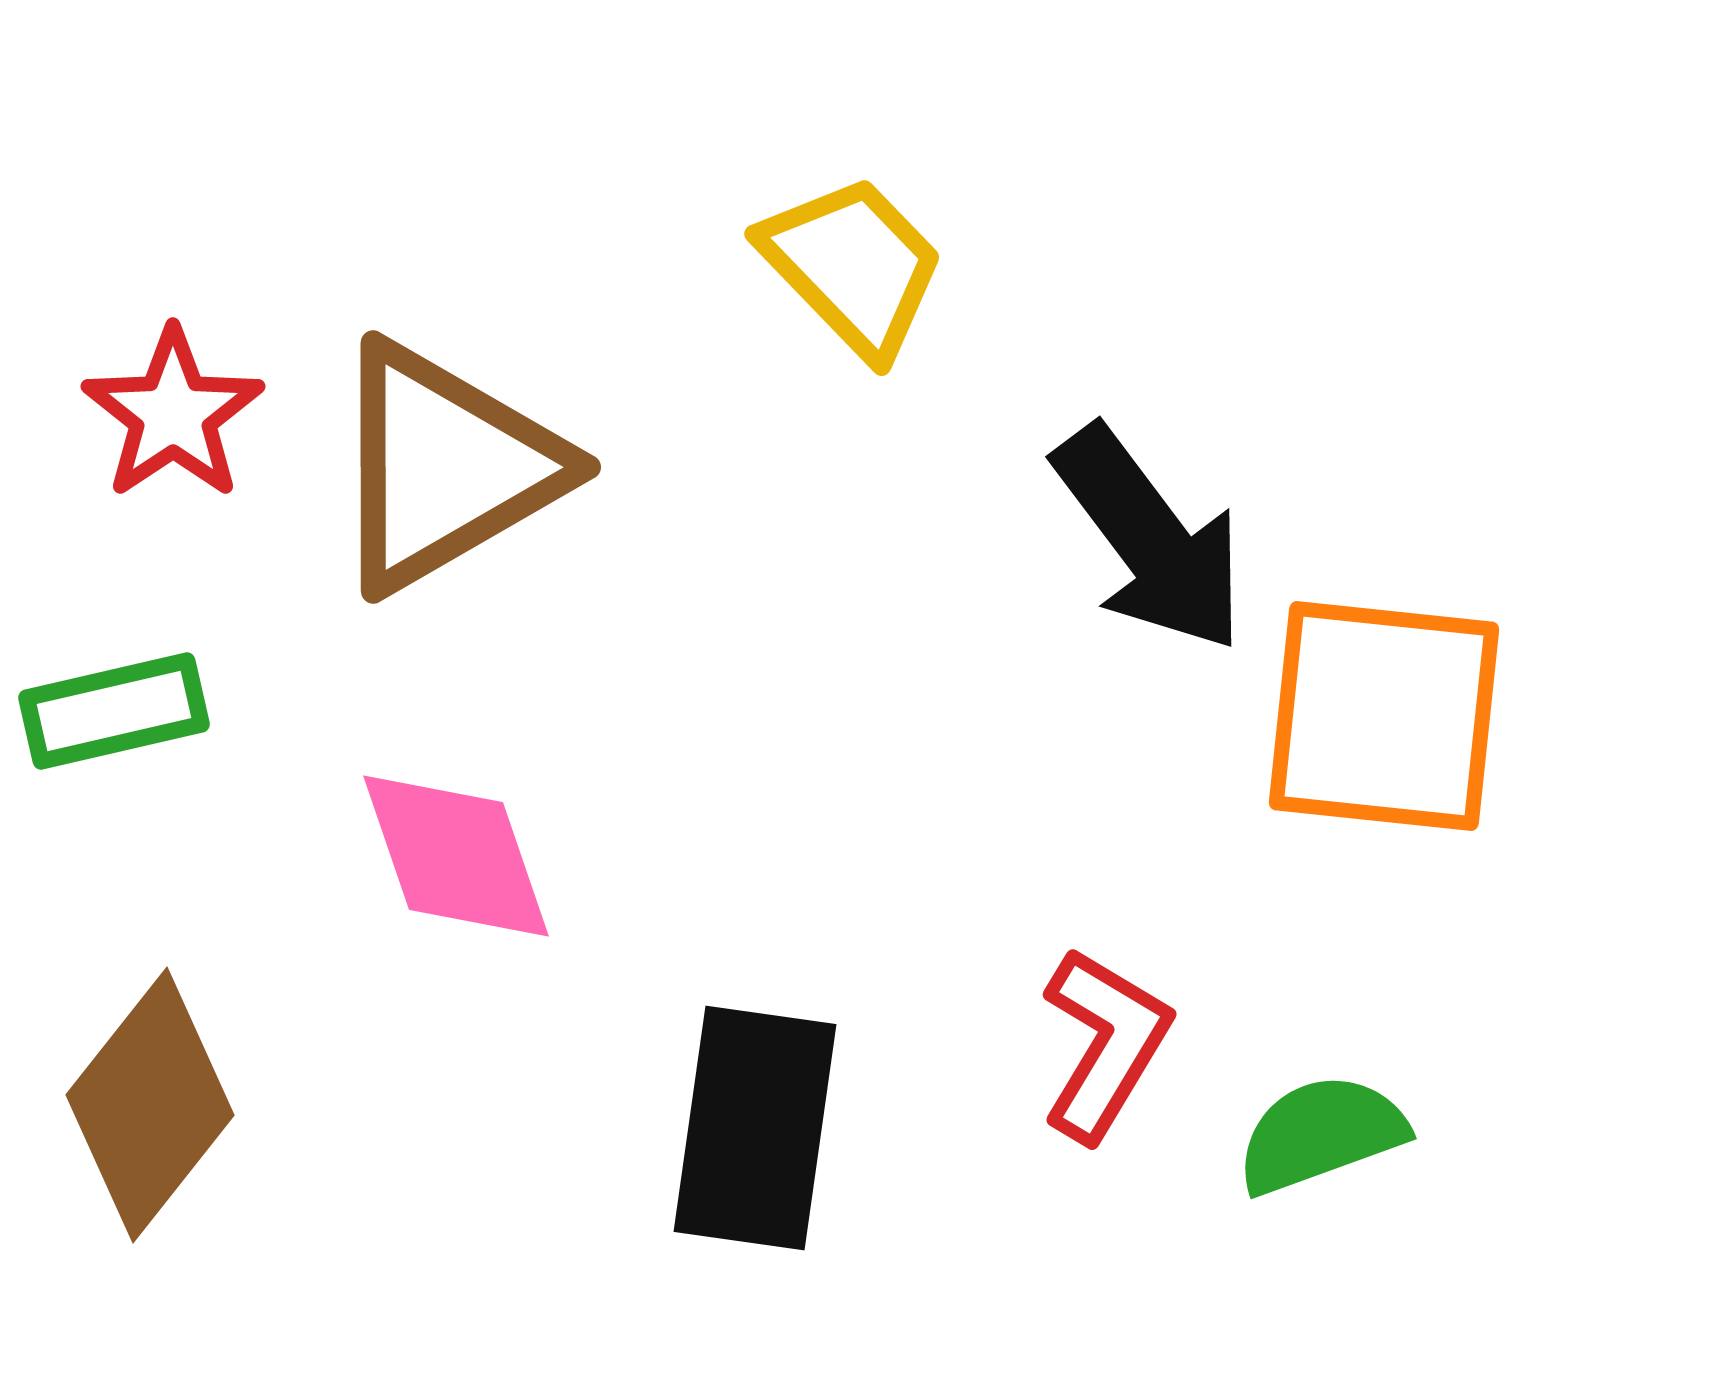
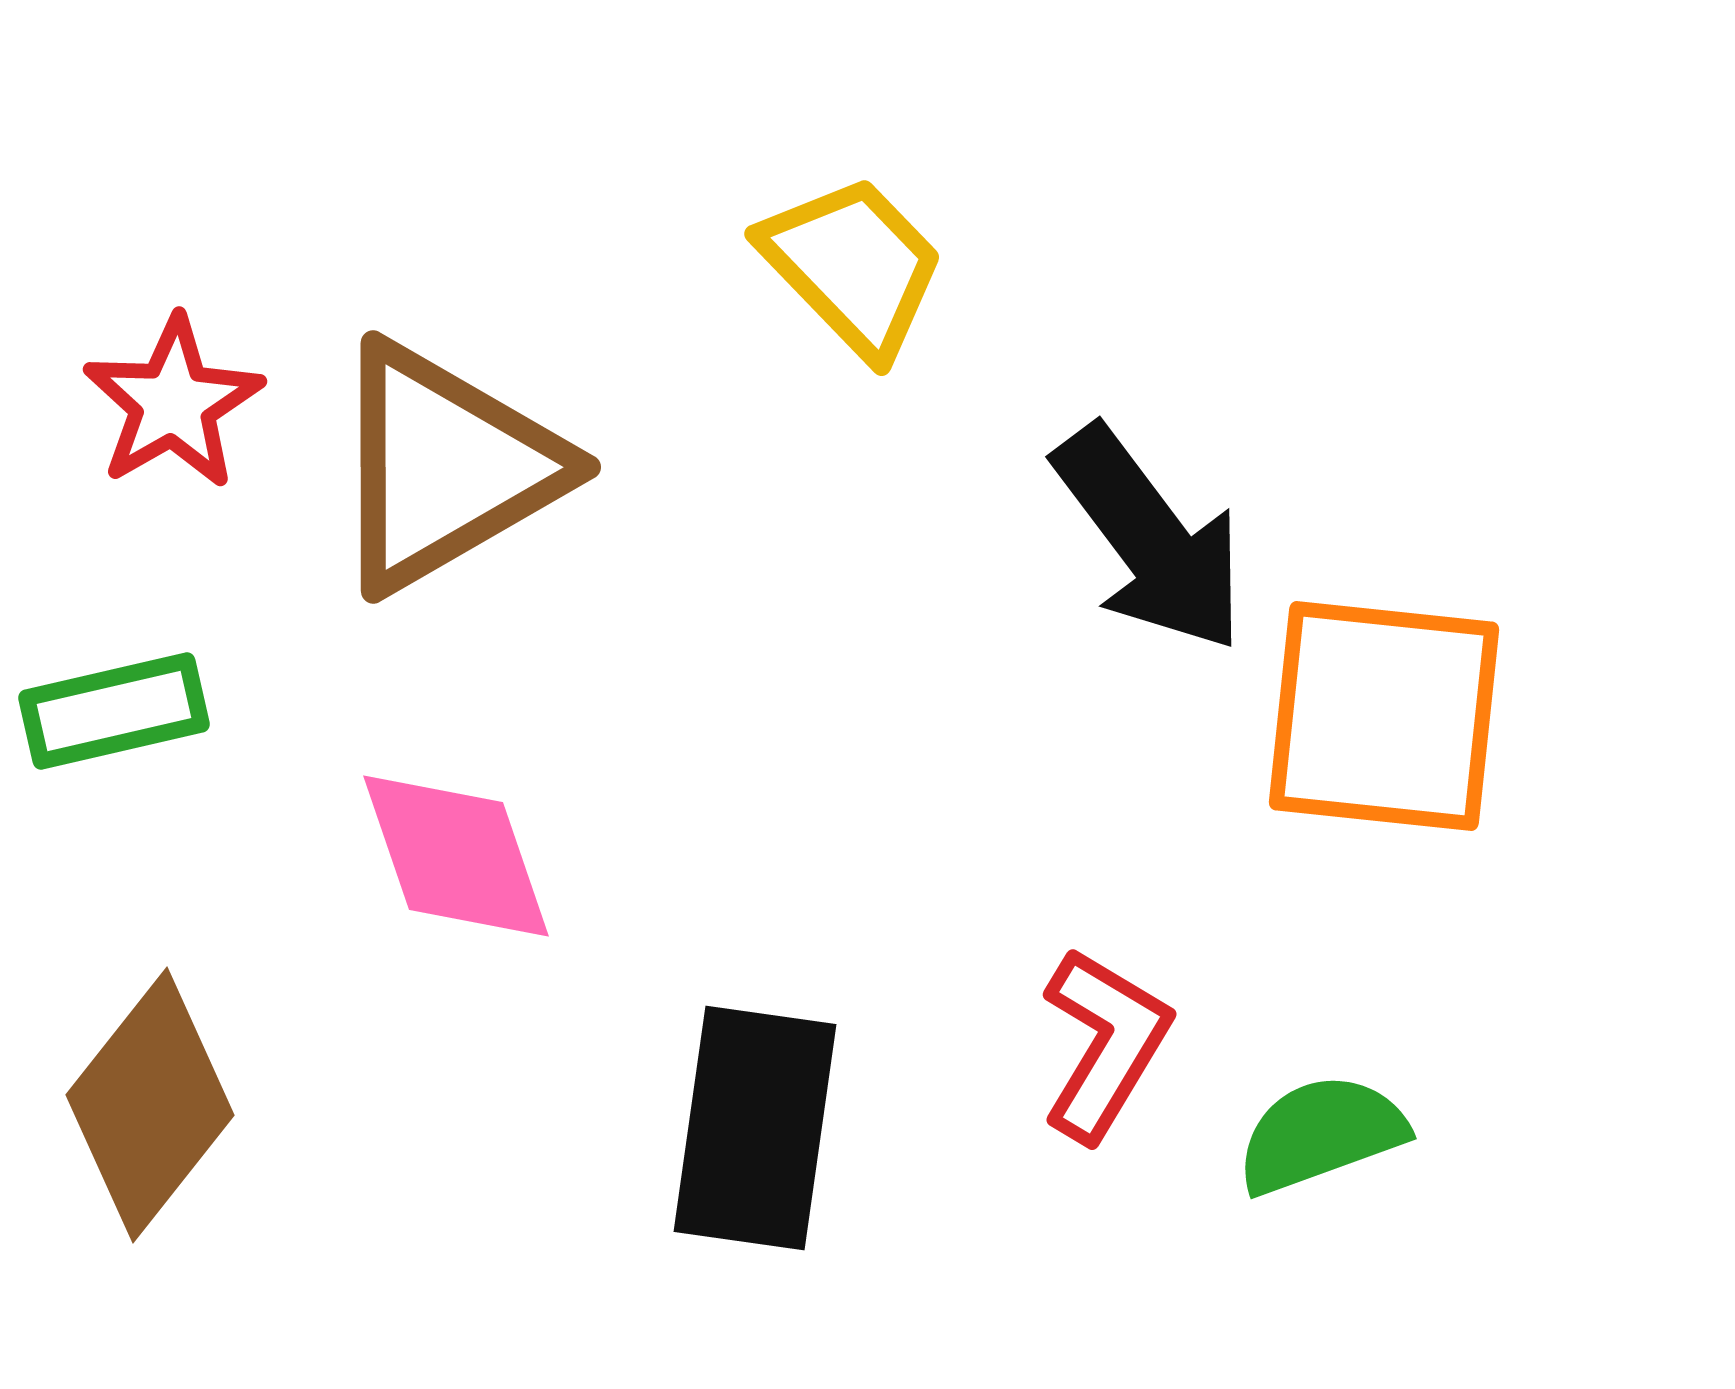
red star: moved 11 px up; rotated 4 degrees clockwise
